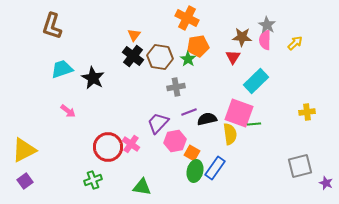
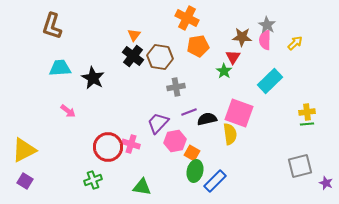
green star: moved 36 px right, 12 px down
cyan trapezoid: moved 2 px left, 1 px up; rotated 15 degrees clockwise
cyan rectangle: moved 14 px right
green line: moved 53 px right
pink cross: rotated 18 degrees counterclockwise
blue rectangle: moved 13 px down; rotated 10 degrees clockwise
purple square: rotated 21 degrees counterclockwise
